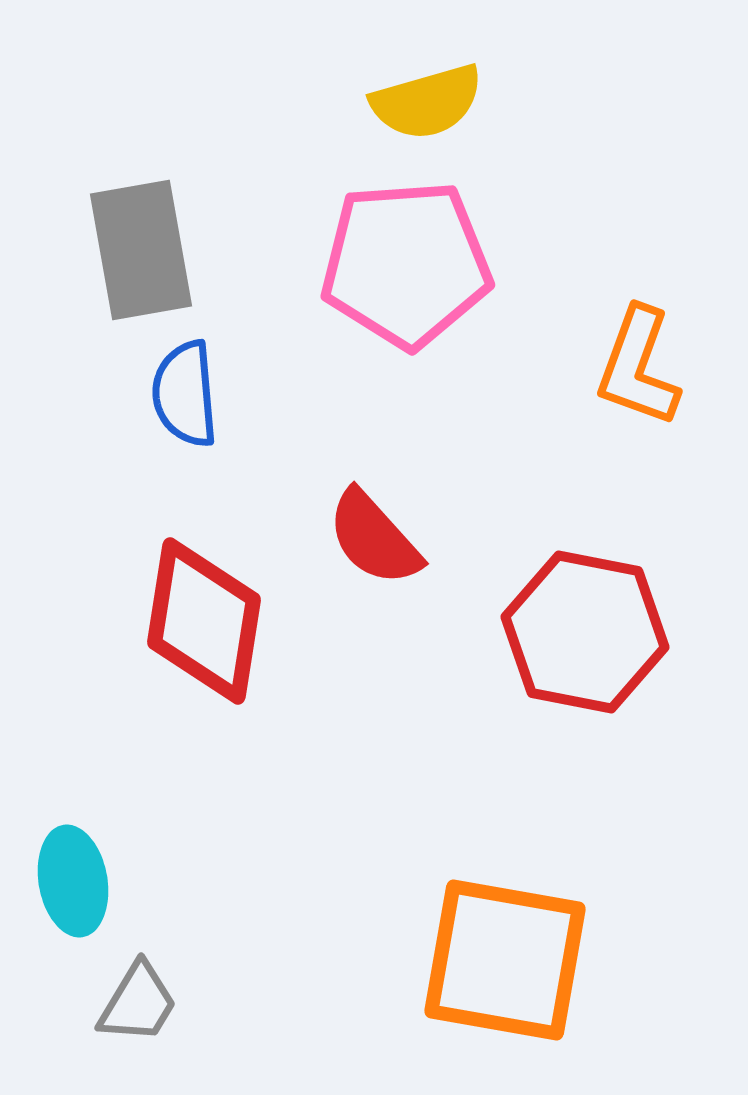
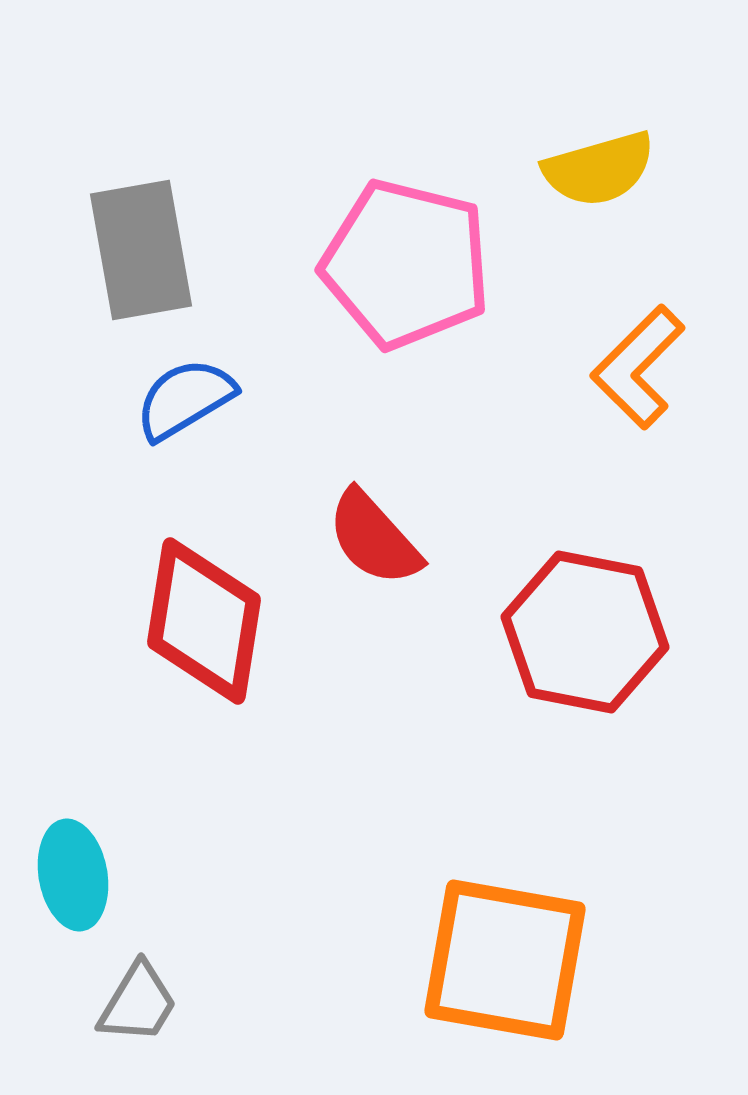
yellow semicircle: moved 172 px right, 67 px down
pink pentagon: rotated 18 degrees clockwise
orange L-shape: rotated 25 degrees clockwise
blue semicircle: moved 5 px down; rotated 64 degrees clockwise
cyan ellipse: moved 6 px up
